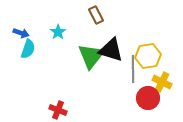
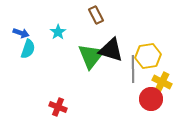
red circle: moved 3 px right, 1 px down
red cross: moved 3 px up
